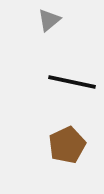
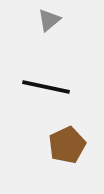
black line: moved 26 px left, 5 px down
